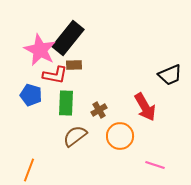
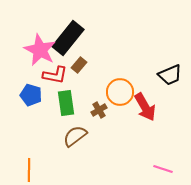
brown rectangle: moved 5 px right; rotated 49 degrees counterclockwise
green rectangle: rotated 10 degrees counterclockwise
orange circle: moved 44 px up
pink line: moved 8 px right, 4 px down
orange line: rotated 20 degrees counterclockwise
